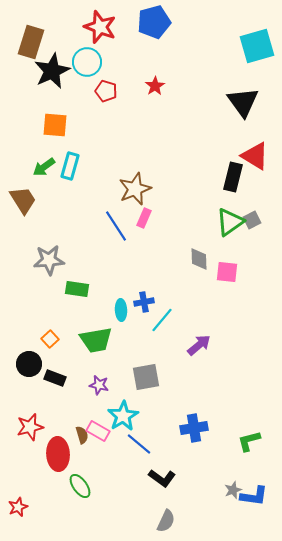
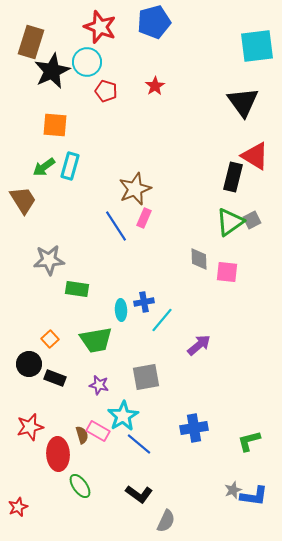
cyan square at (257, 46): rotated 9 degrees clockwise
black L-shape at (162, 478): moved 23 px left, 16 px down
